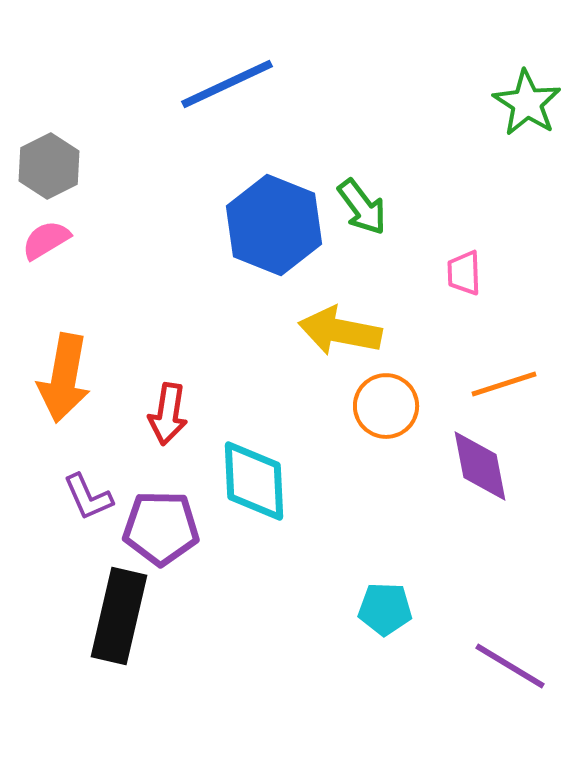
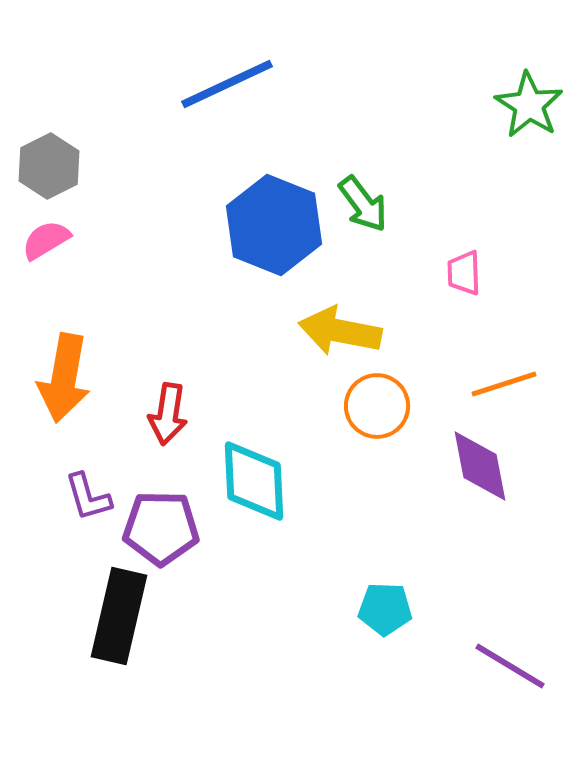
green star: moved 2 px right, 2 px down
green arrow: moved 1 px right, 3 px up
orange circle: moved 9 px left
purple L-shape: rotated 8 degrees clockwise
